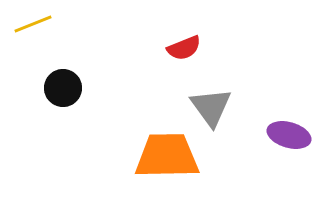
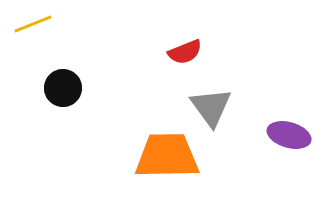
red semicircle: moved 1 px right, 4 px down
